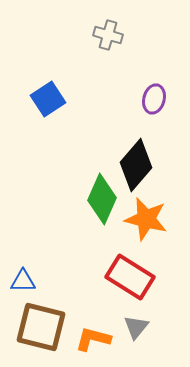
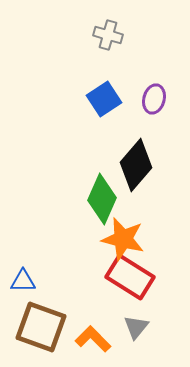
blue square: moved 56 px right
orange star: moved 23 px left, 20 px down
brown square: rotated 6 degrees clockwise
orange L-shape: rotated 30 degrees clockwise
